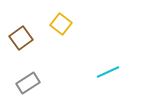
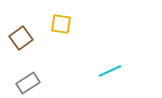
yellow square: rotated 30 degrees counterclockwise
cyan line: moved 2 px right, 1 px up
